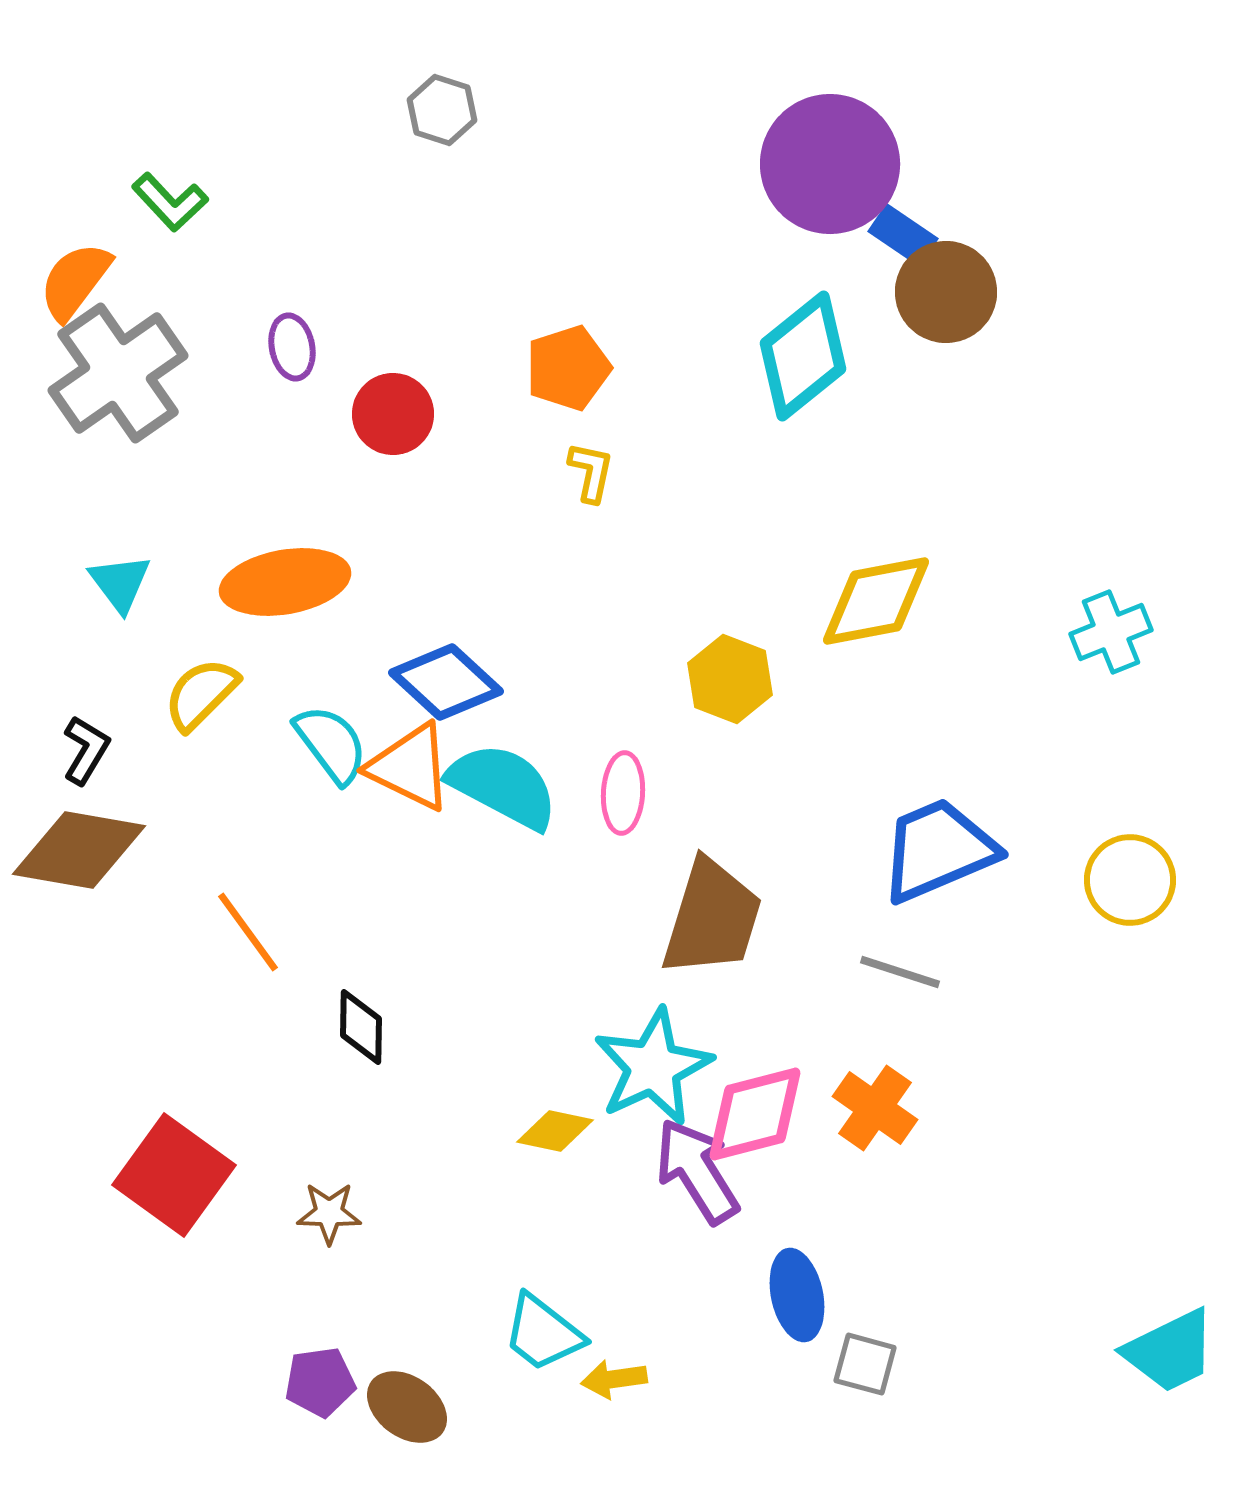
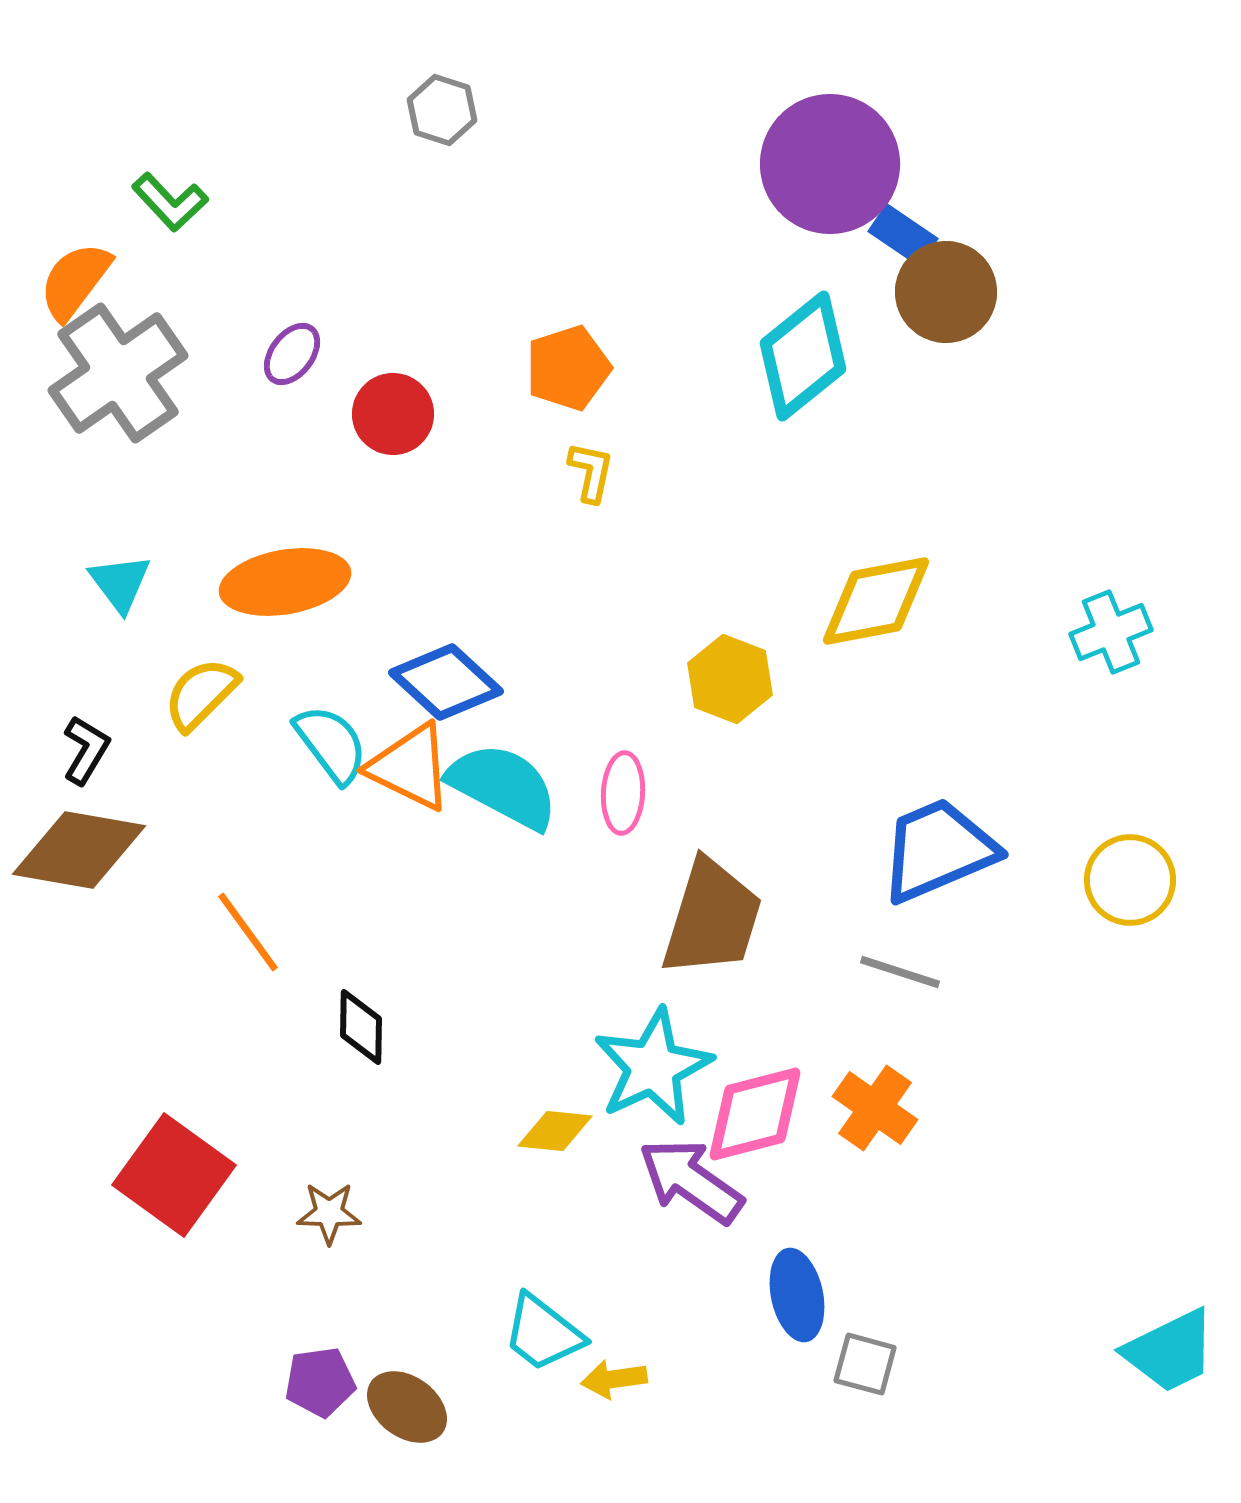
purple ellipse at (292, 347): moved 7 px down; rotated 48 degrees clockwise
yellow diamond at (555, 1131): rotated 6 degrees counterclockwise
purple arrow at (697, 1171): moved 6 px left, 10 px down; rotated 23 degrees counterclockwise
